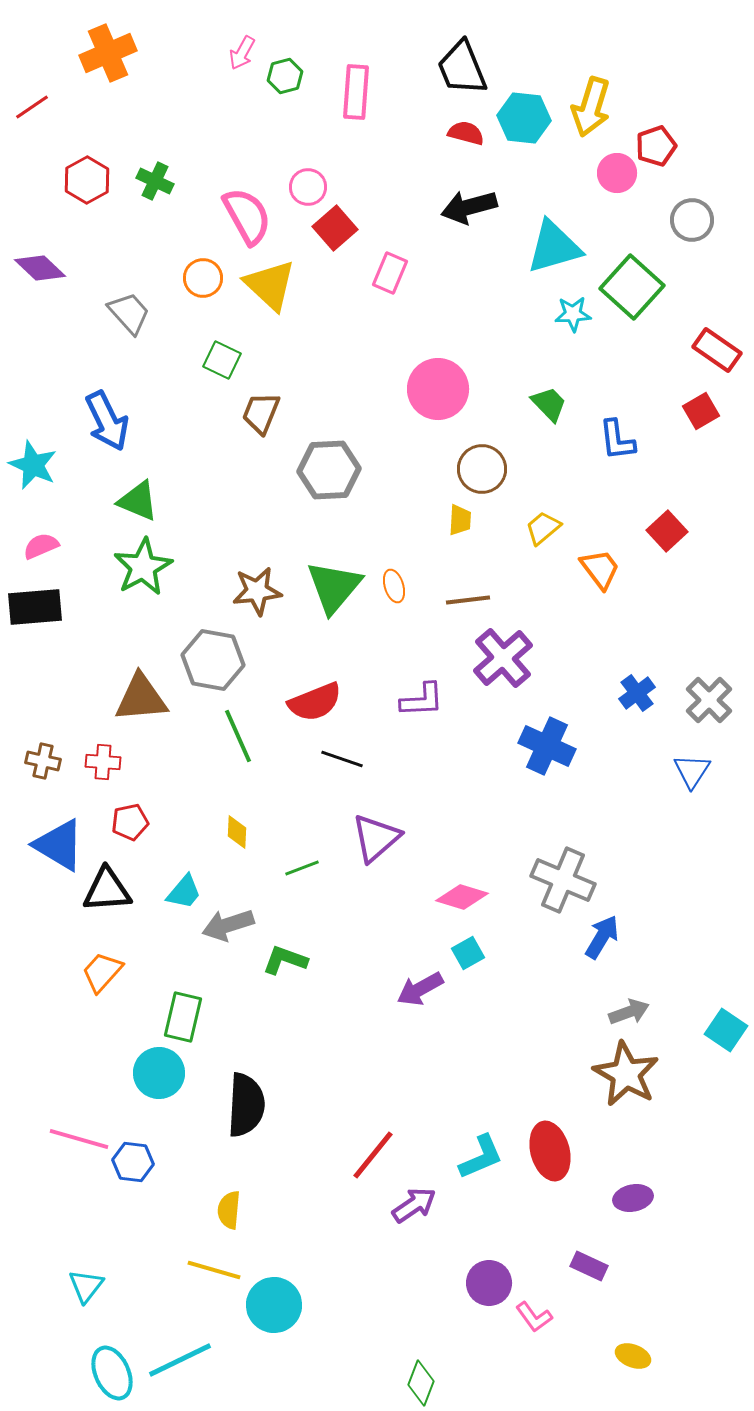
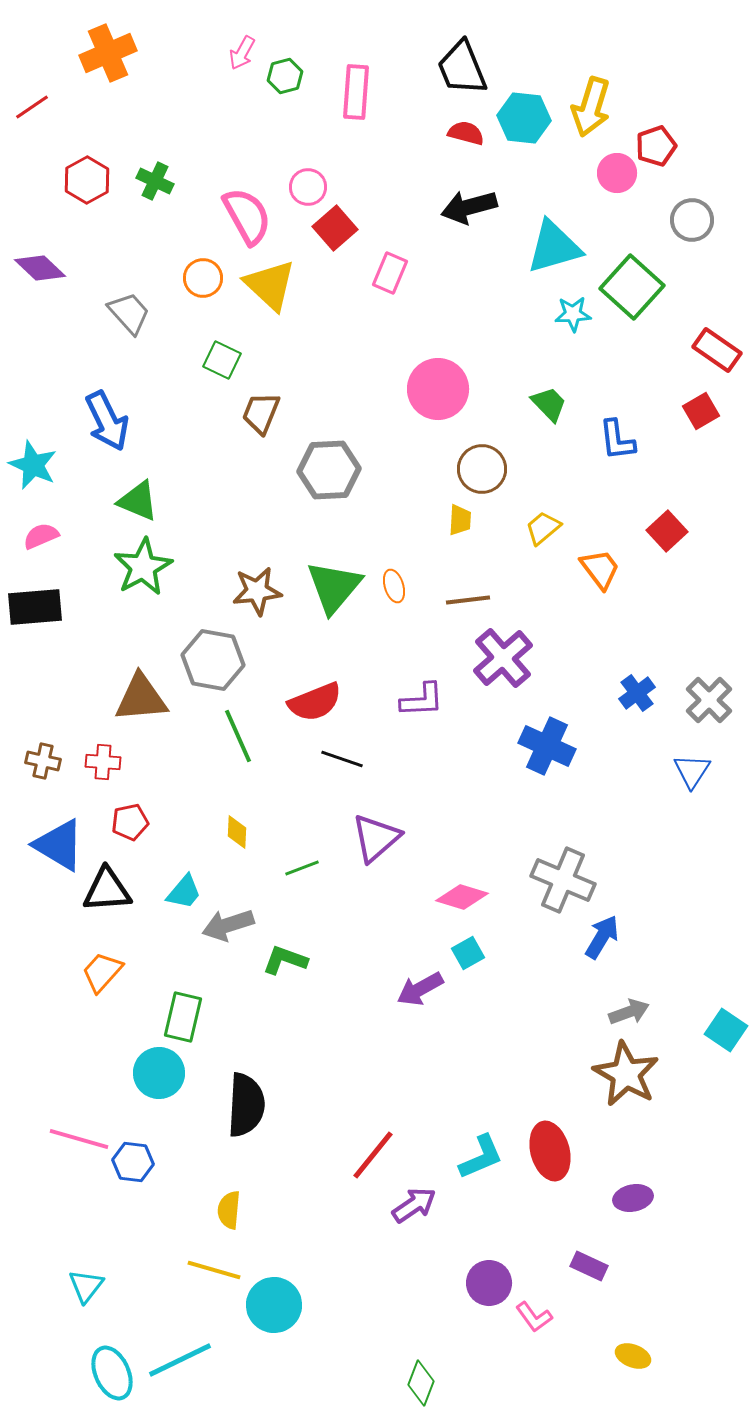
pink semicircle at (41, 546): moved 10 px up
